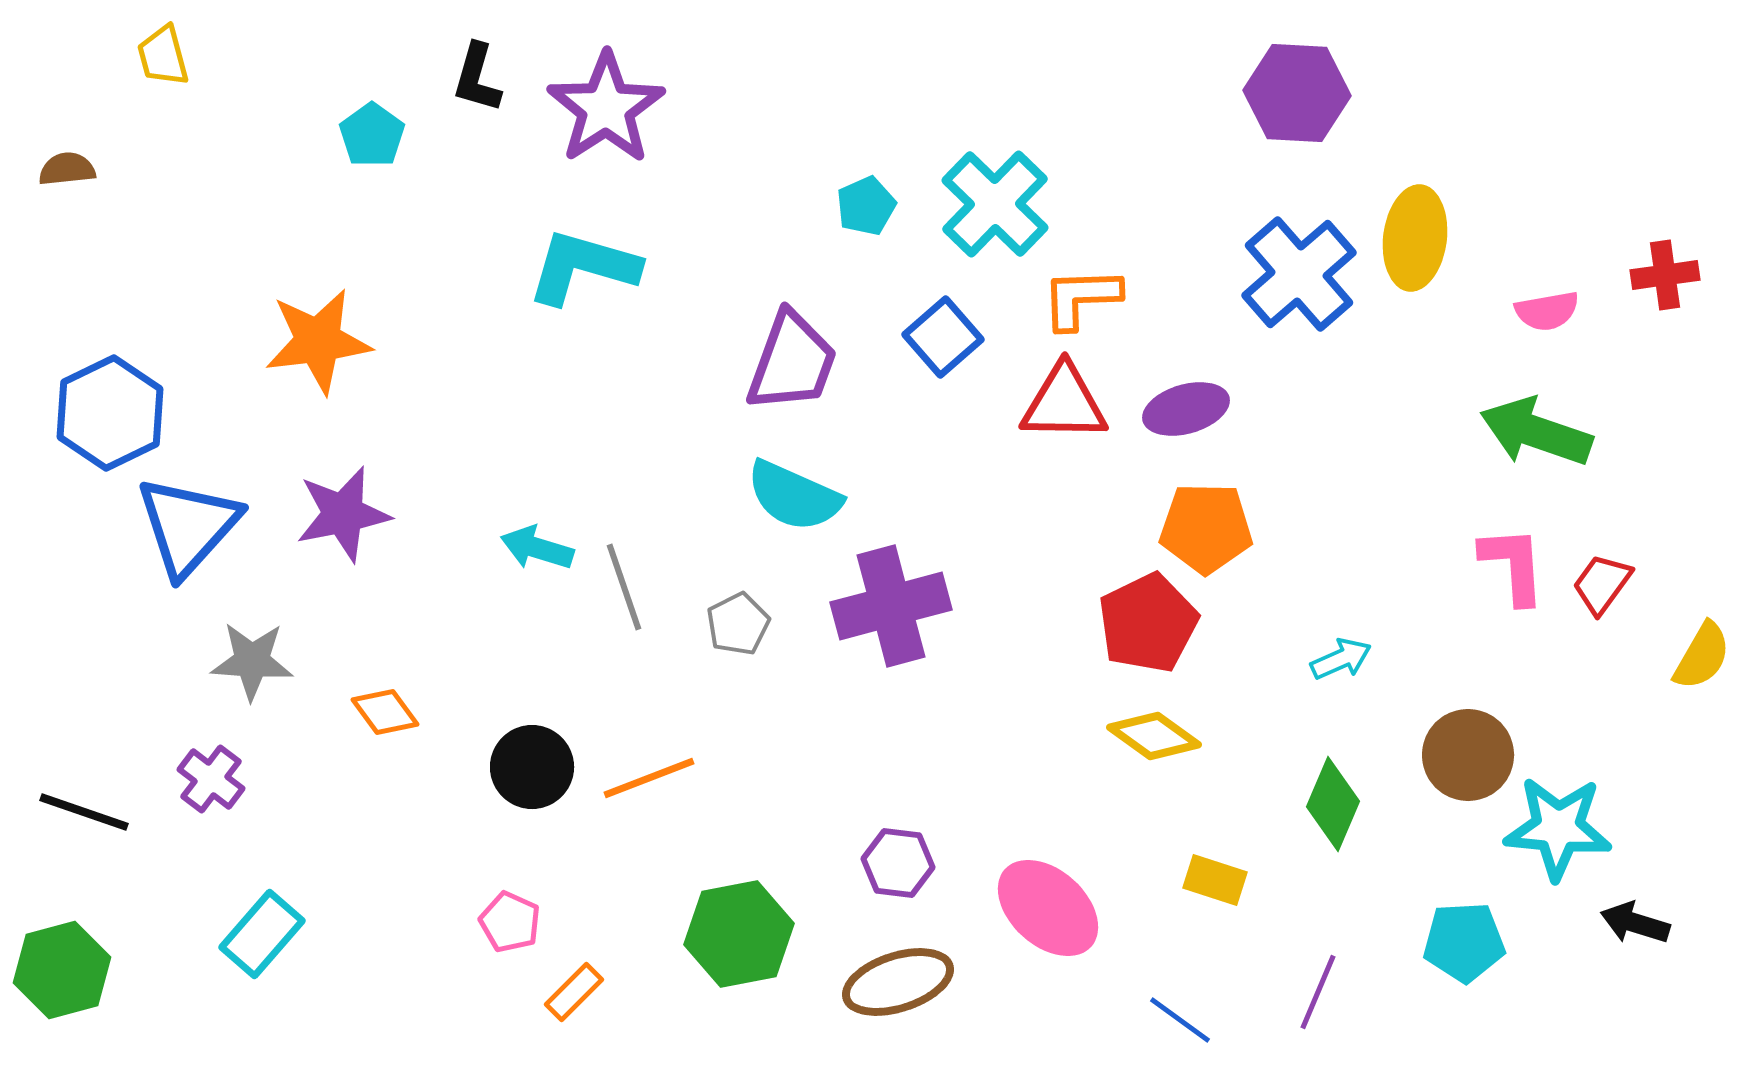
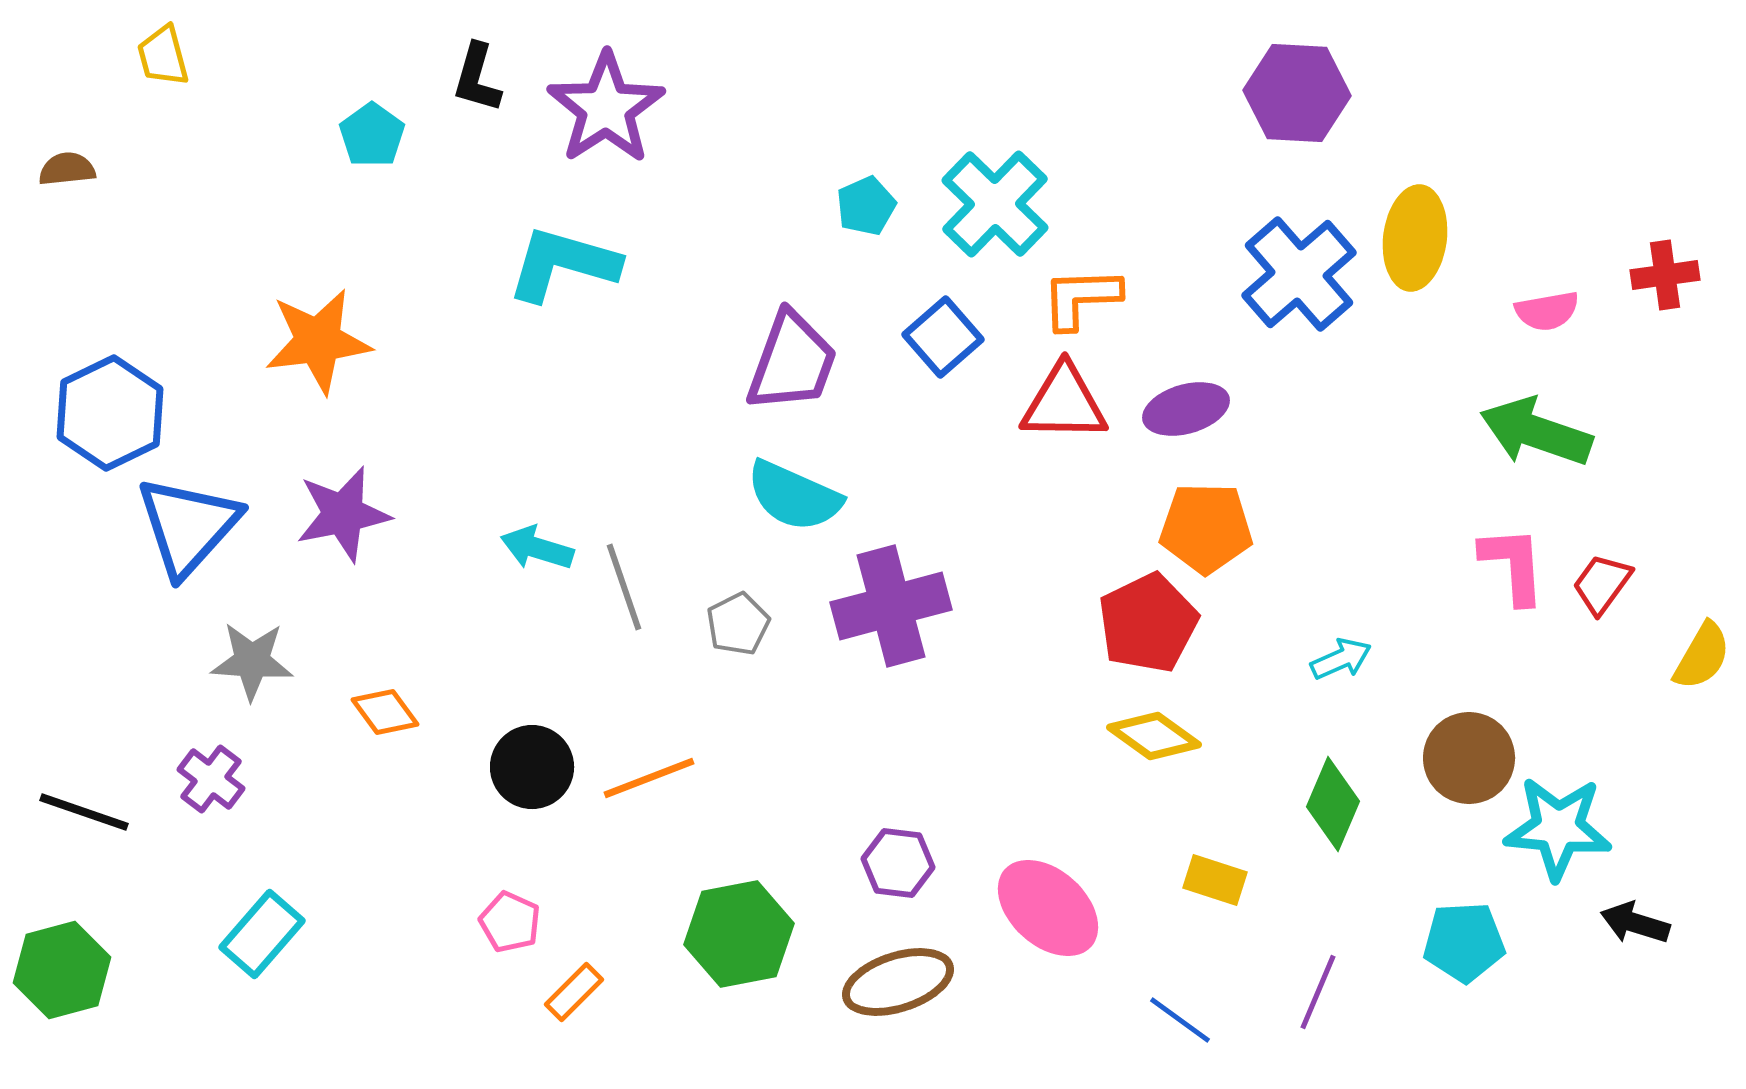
cyan L-shape at (583, 267): moved 20 px left, 3 px up
brown circle at (1468, 755): moved 1 px right, 3 px down
